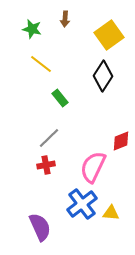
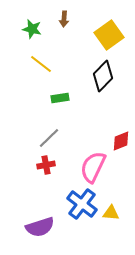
brown arrow: moved 1 px left
black diamond: rotated 12 degrees clockwise
green rectangle: rotated 60 degrees counterclockwise
blue cross: rotated 16 degrees counterclockwise
purple semicircle: rotated 96 degrees clockwise
